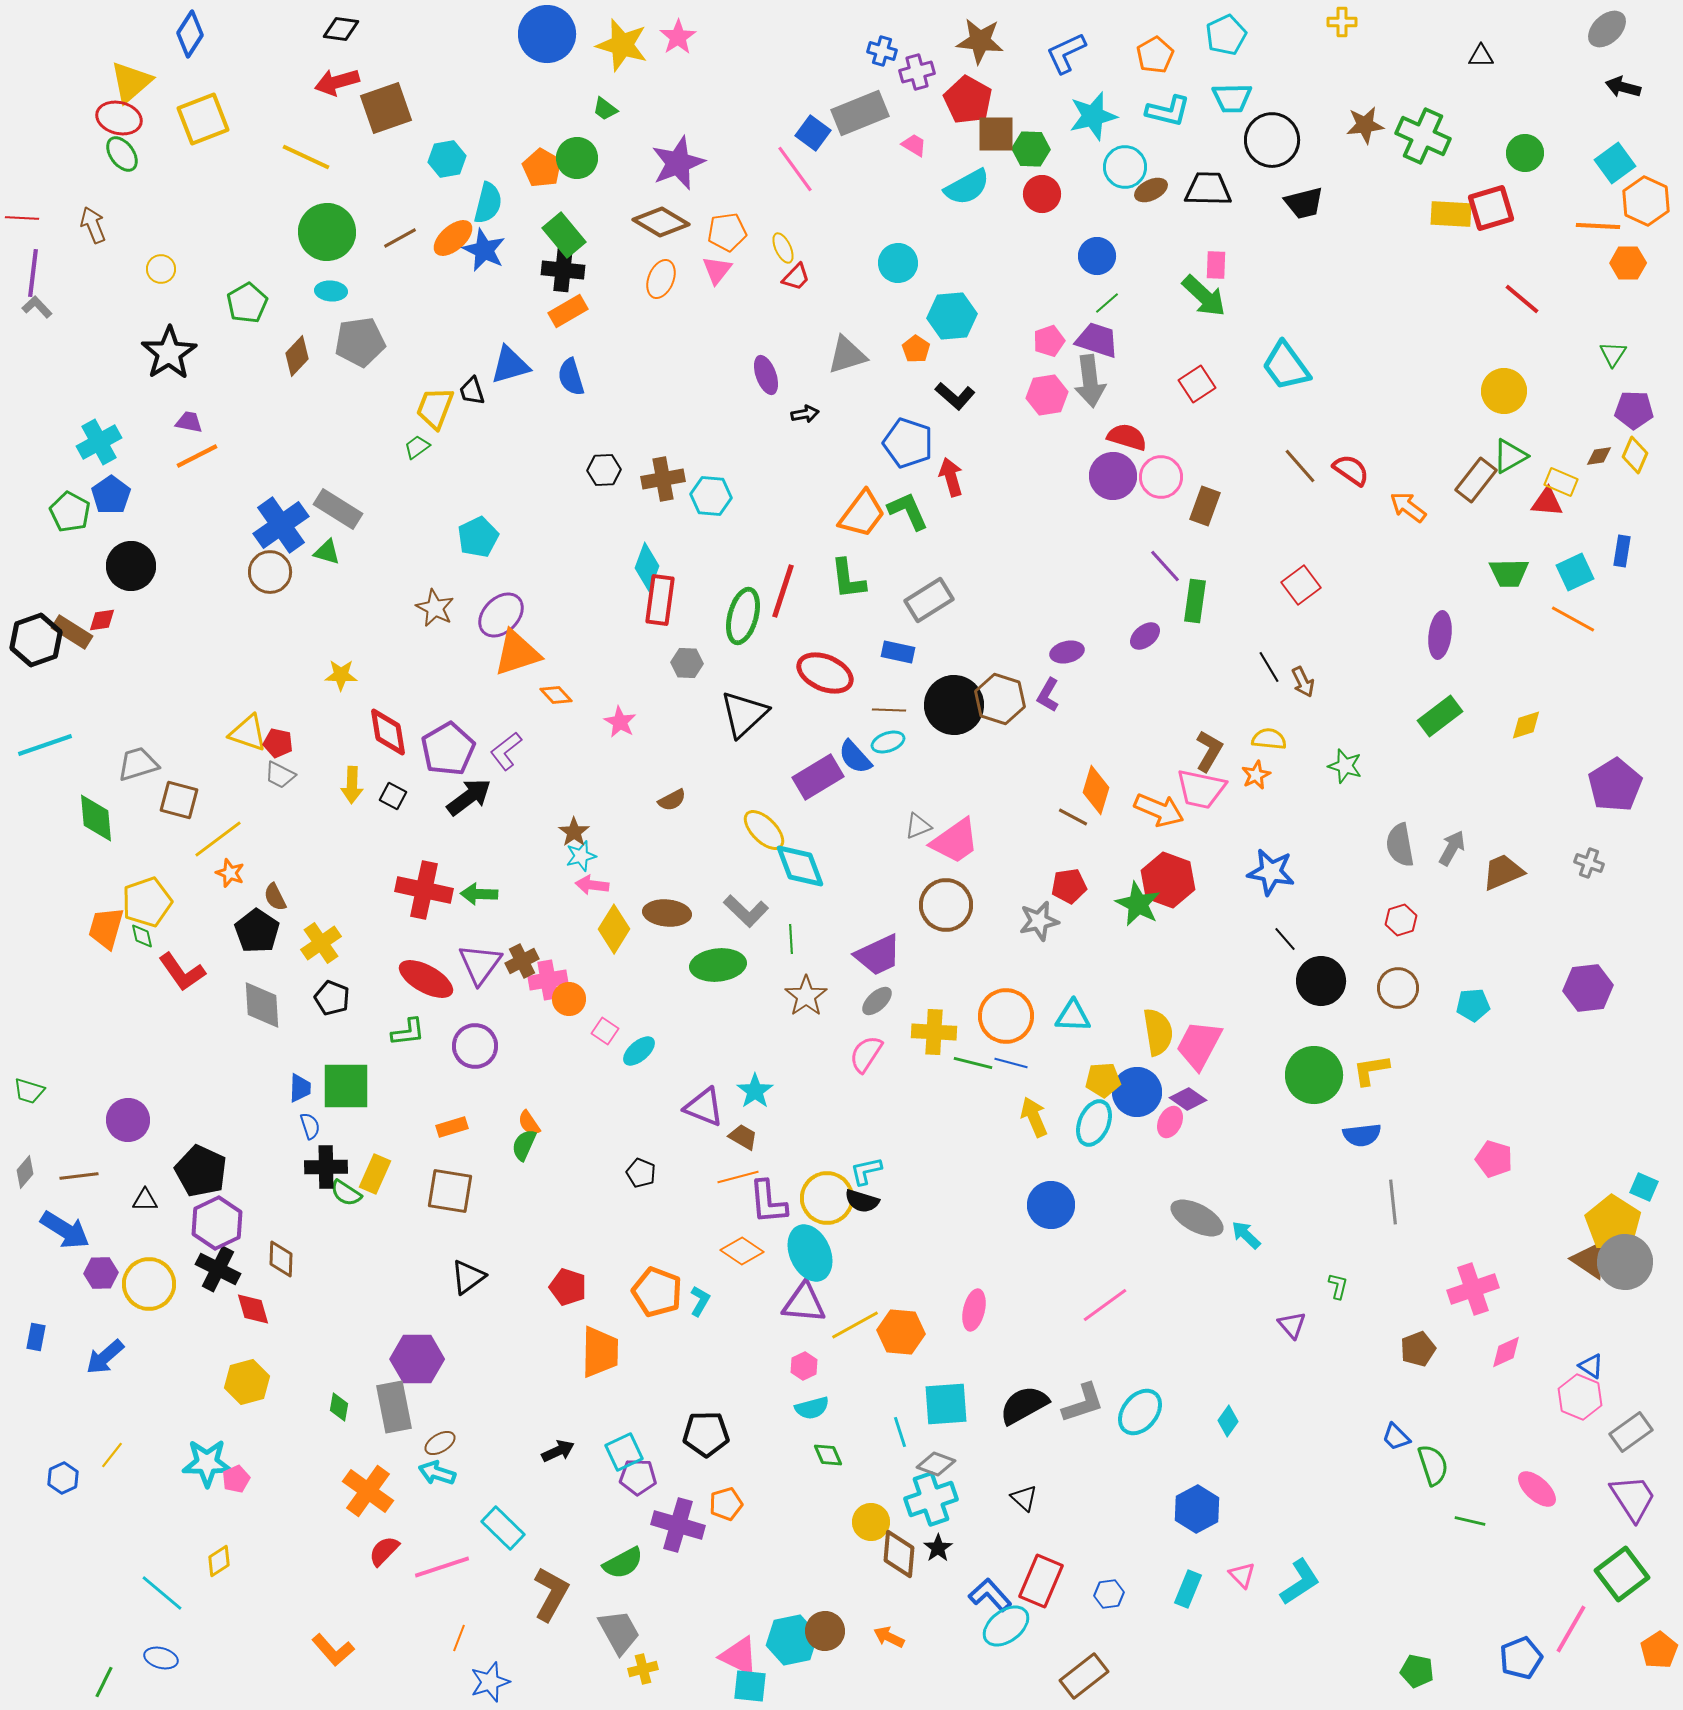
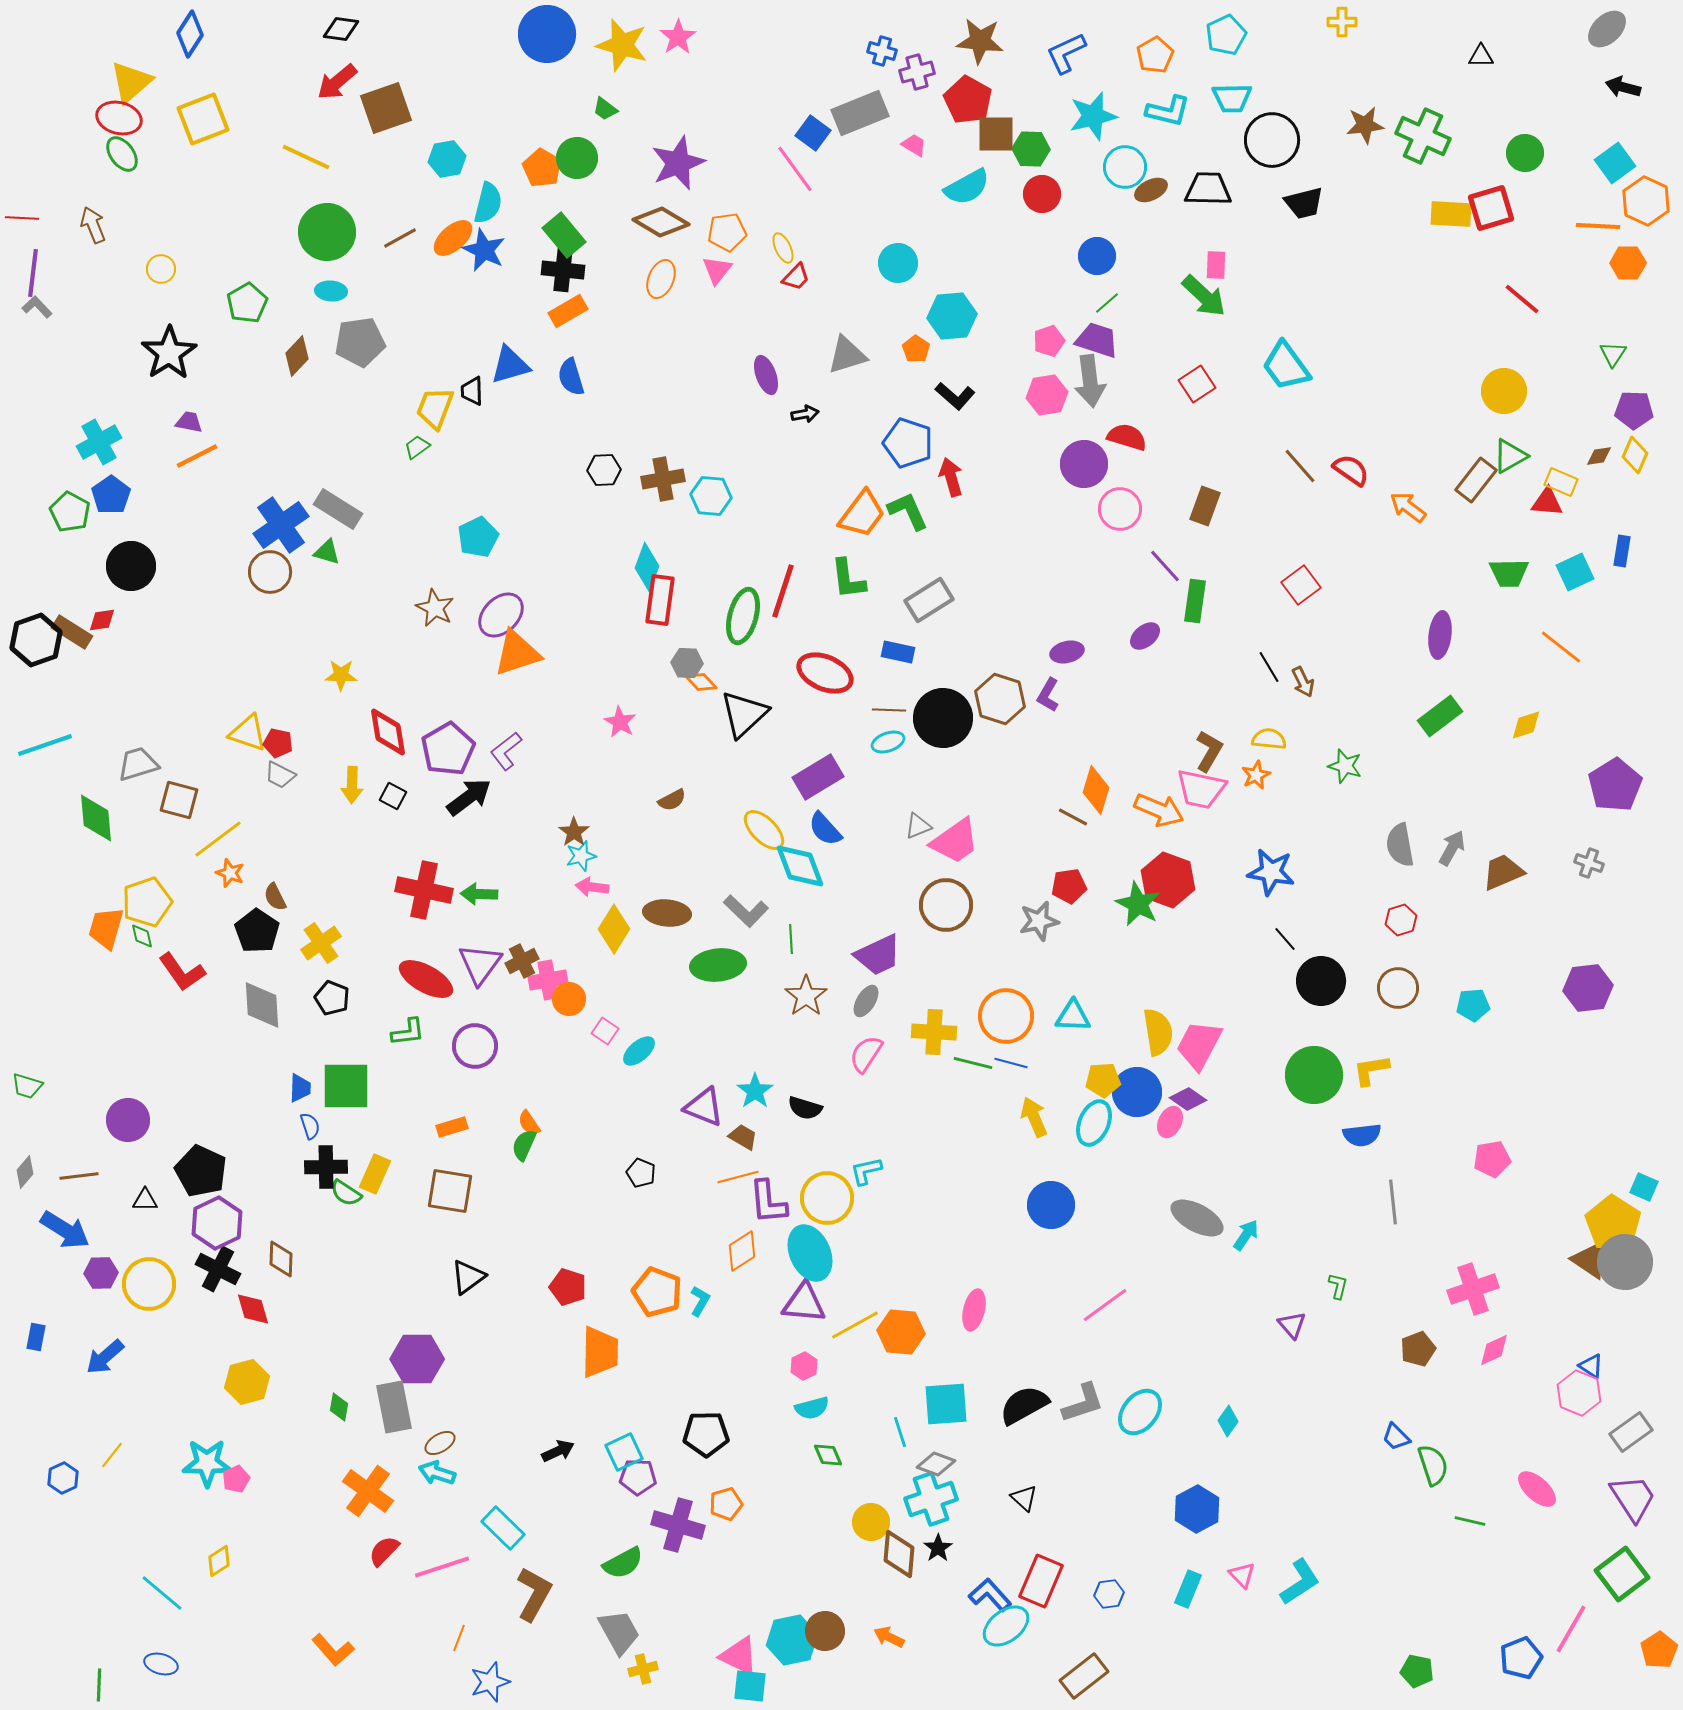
red arrow at (337, 82): rotated 24 degrees counterclockwise
black trapezoid at (472, 391): rotated 16 degrees clockwise
purple circle at (1113, 476): moved 29 px left, 12 px up
pink circle at (1161, 477): moved 41 px left, 32 px down
orange line at (1573, 619): moved 12 px left, 28 px down; rotated 9 degrees clockwise
orange diamond at (556, 695): moved 145 px right, 13 px up
black circle at (954, 705): moved 11 px left, 13 px down
blue semicircle at (855, 757): moved 30 px left, 72 px down
pink arrow at (592, 885): moved 2 px down
gray ellipse at (877, 1001): moved 11 px left; rotated 16 degrees counterclockwise
green trapezoid at (29, 1091): moved 2 px left, 5 px up
pink pentagon at (1494, 1159): moved 2 px left; rotated 27 degrees counterclockwise
black semicircle at (862, 1201): moved 57 px left, 93 px up
cyan arrow at (1246, 1235): rotated 80 degrees clockwise
orange diamond at (742, 1251): rotated 66 degrees counterclockwise
pink diamond at (1506, 1352): moved 12 px left, 2 px up
pink hexagon at (1580, 1397): moved 1 px left, 4 px up
brown L-shape at (551, 1594): moved 17 px left
blue ellipse at (161, 1658): moved 6 px down
green line at (104, 1682): moved 5 px left, 3 px down; rotated 24 degrees counterclockwise
